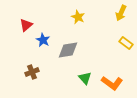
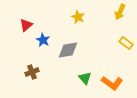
yellow arrow: moved 1 px left, 1 px up
